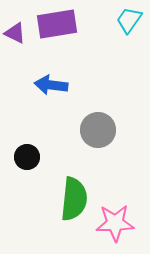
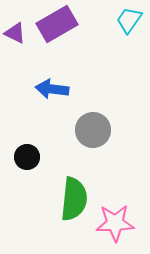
purple rectangle: rotated 21 degrees counterclockwise
blue arrow: moved 1 px right, 4 px down
gray circle: moved 5 px left
